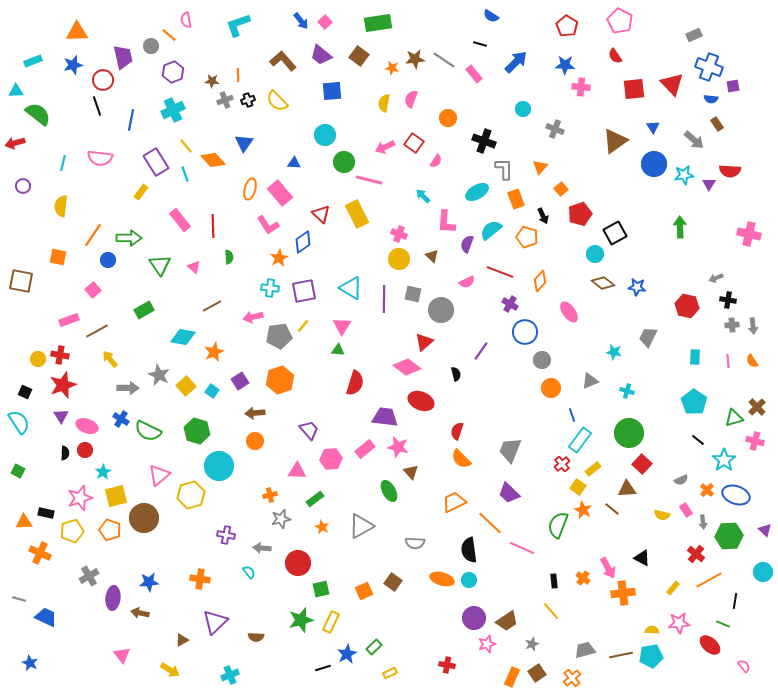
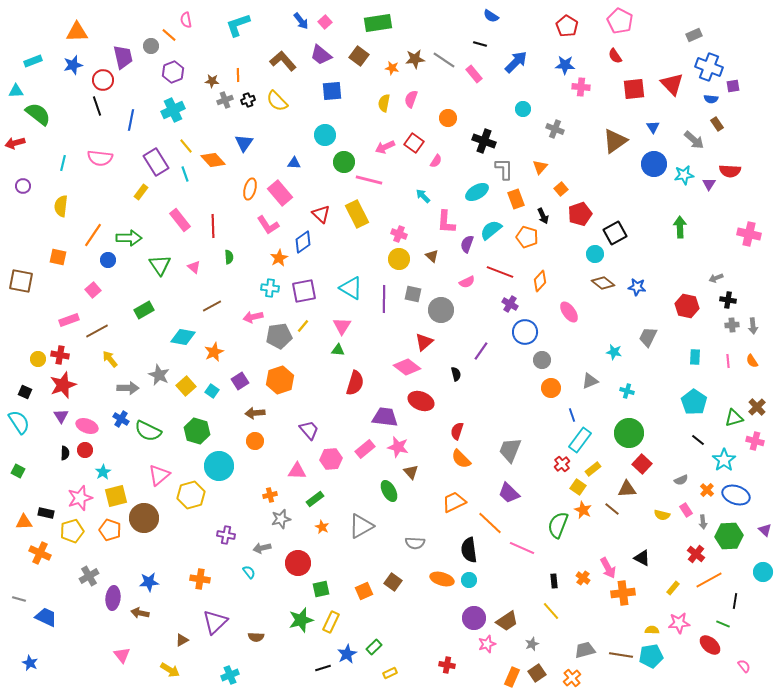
gray arrow at (262, 548): rotated 18 degrees counterclockwise
brown line at (621, 655): rotated 20 degrees clockwise
